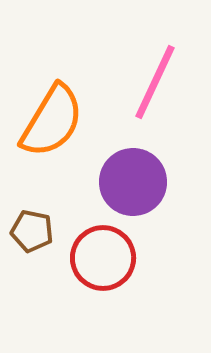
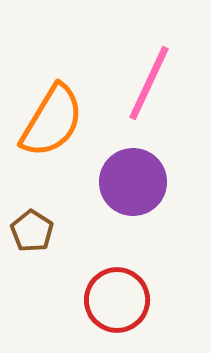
pink line: moved 6 px left, 1 px down
brown pentagon: rotated 21 degrees clockwise
red circle: moved 14 px right, 42 px down
